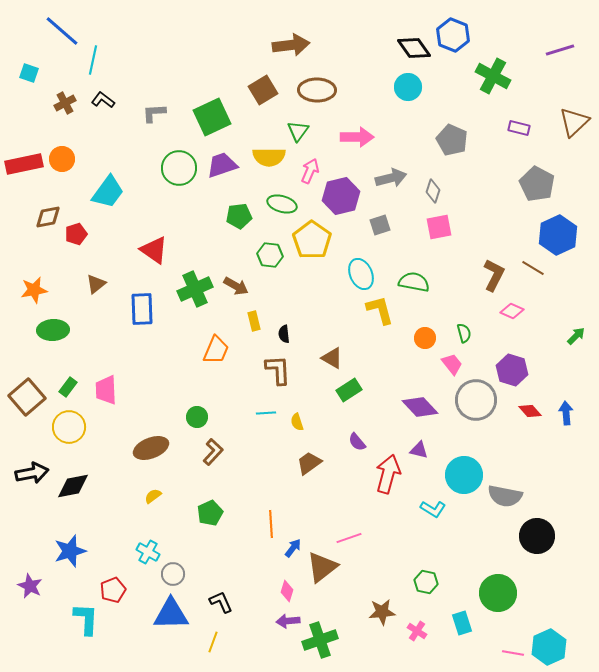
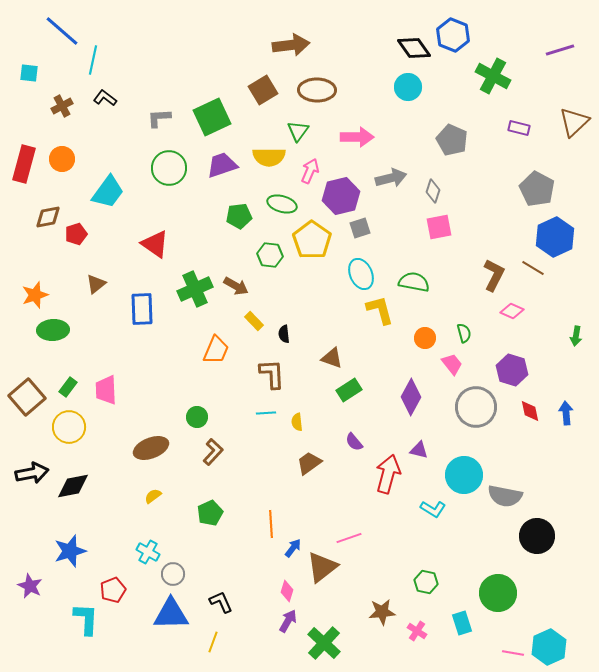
cyan square at (29, 73): rotated 12 degrees counterclockwise
black L-shape at (103, 100): moved 2 px right, 2 px up
brown cross at (65, 103): moved 3 px left, 3 px down
gray L-shape at (154, 113): moved 5 px right, 5 px down
red rectangle at (24, 164): rotated 63 degrees counterclockwise
green circle at (179, 168): moved 10 px left
gray pentagon at (537, 184): moved 5 px down
gray square at (380, 225): moved 20 px left, 3 px down
blue hexagon at (558, 235): moved 3 px left, 2 px down
red triangle at (154, 250): moved 1 px right, 6 px up
orange star at (34, 290): moved 1 px right, 5 px down; rotated 8 degrees counterclockwise
yellow rectangle at (254, 321): rotated 30 degrees counterclockwise
green arrow at (576, 336): rotated 144 degrees clockwise
brown triangle at (332, 358): rotated 10 degrees counterclockwise
brown L-shape at (278, 370): moved 6 px left, 4 px down
gray circle at (476, 400): moved 7 px down
purple diamond at (420, 407): moved 9 px left, 10 px up; rotated 72 degrees clockwise
red diamond at (530, 411): rotated 30 degrees clockwise
yellow semicircle at (297, 422): rotated 12 degrees clockwise
purple semicircle at (357, 442): moved 3 px left
purple arrow at (288, 621): rotated 125 degrees clockwise
green cross at (320, 640): moved 4 px right, 3 px down; rotated 28 degrees counterclockwise
